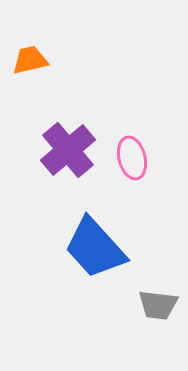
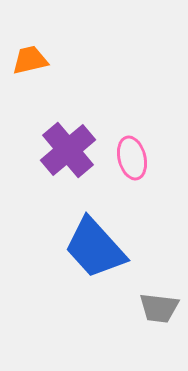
gray trapezoid: moved 1 px right, 3 px down
